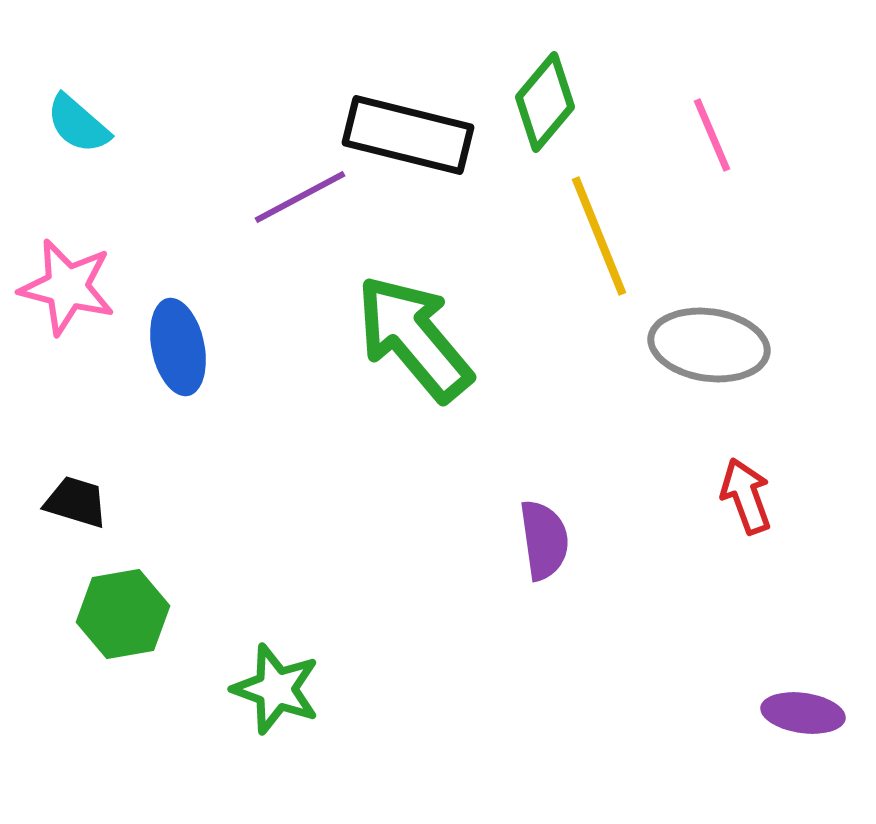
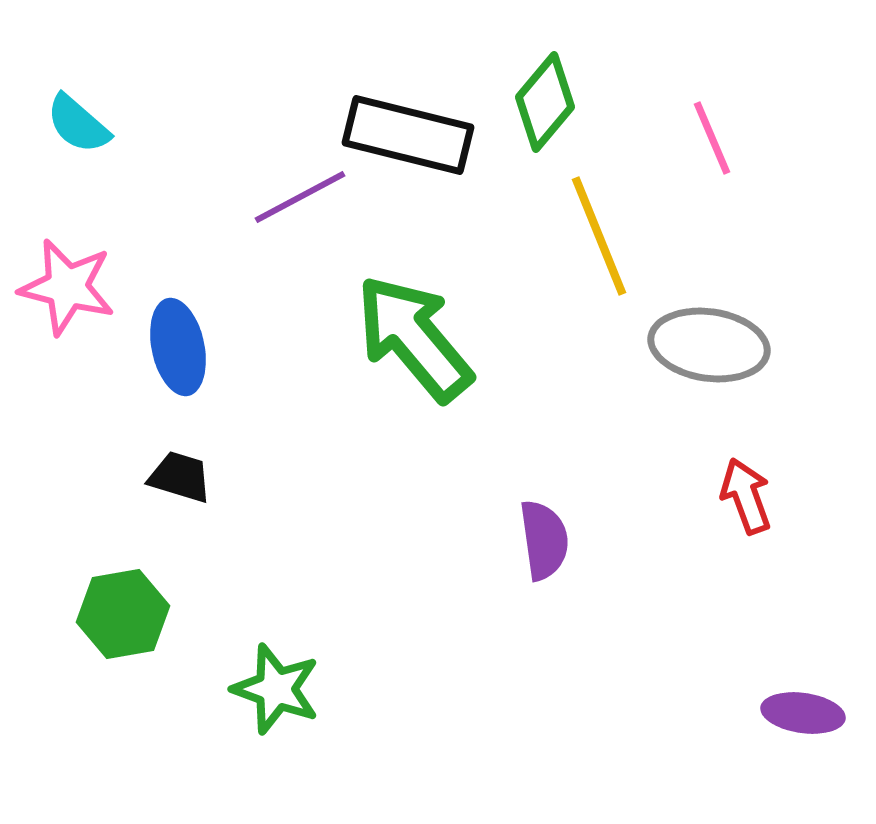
pink line: moved 3 px down
black trapezoid: moved 104 px right, 25 px up
